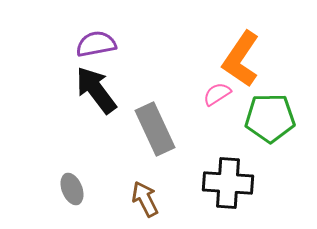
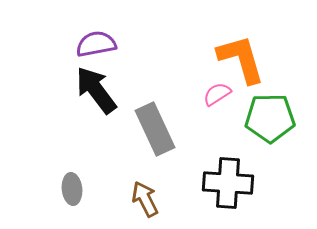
orange L-shape: rotated 130 degrees clockwise
gray ellipse: rotated 16 degrees clockwise
